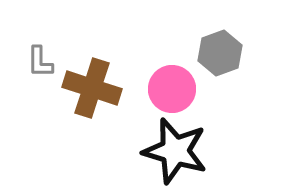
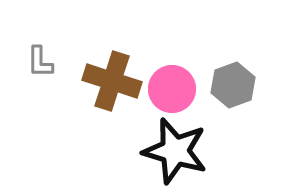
gray hexagon: moved 13 px right, 32 px down
brown cross: moved 20 px right, 7 px up
